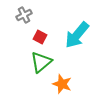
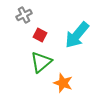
red square: moved 2 px up
orange star: moved 1 px right, 1 px up
